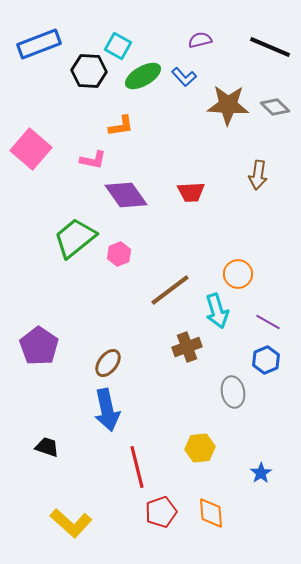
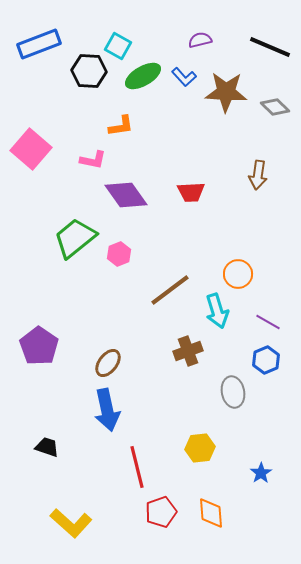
brown star: moved 2 px left, 13 px up
brown cross: moved 1 px right, 4 px down
